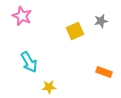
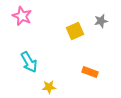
orange rectangle: moved 14 px left
